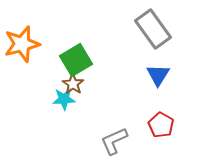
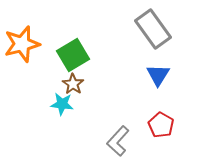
green square: moved 3 px left, 5 px up
cyan star: moved 2 px left, 5 px down; rotated 10 degrees clockwise
gray L-shape: moved 4 px right; rotated 24 degrees counterclockwise
